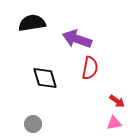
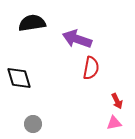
red semicircle: moved 1 px right
black diamond: moved 26 px left
red arrow: rotated 28 degrees clockwise
